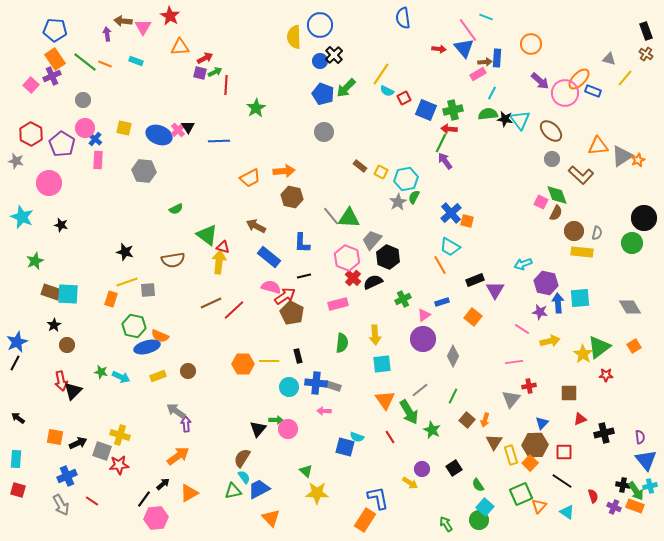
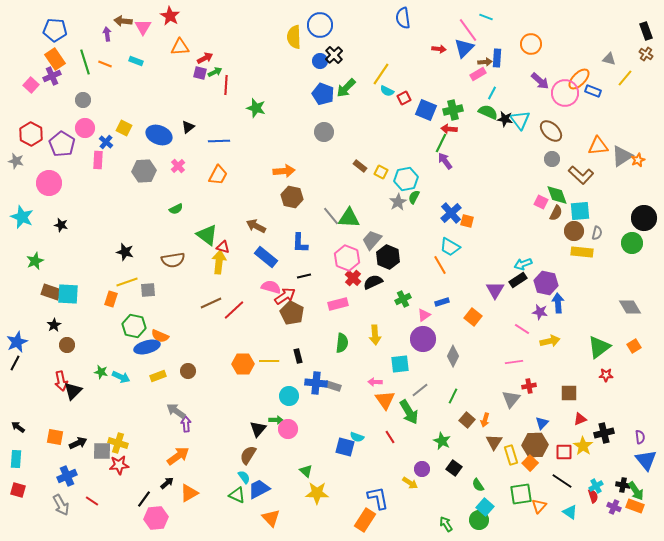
blue triangle at (464, 48): rotated 25 degrees clockwise
green line at (85, 62): rotated 35 degrees clockwise
green star at (256, 108): rotated 24 degrees counterclockwise
green semicircle at (488, 114): moved 2 px up; rotated 30 degrees clockwise
black triangle at (188, 127): rotated 24 degrees clockwise
yellow square at (124, 128): rotated 14 degrees clockwise
pink cross at (178, 130): moved 36 px down
blue cross at (95, 139): moved 11 px right, 3 px down
gray hexagon at (144, 171): rotated 10 degrees counterclockwise
orange trapezoid at (250, 178): moved 32 px left, 3 px up; rotated 35 degrees counterclockwise
blue L-shape at (302, 243): moved 2 px left
blue rectangle at (269, 257): moved 3 px left
black rectangle at (475, 280): moved 43 px right; rotated 12 degrees counterclockwise
cyan square at (580, 298): moved 87 px up
yellow star at (583, 354): moved 92 px down
cyan square at (382, 364): moved 18 px right
cyan circle at (289, 387): moved 9 px down
pink arrow at (324, 411): moved 51 px right, 29 px up
black arrow at (18, 418): moved 9 px down
green star at (432, 430): moved 10 px right, 11 px down
yellow cross at (120, 435): moved 2 px left, 8 px down
gray square at (102, 451): rotated 18 degrees counterclockwise
brown semicircle at (242, 458): moved 6 px right, 3 px up
black square at (454, 468): rotated 21 degrees counterclockwise
black arrow at (163, 484): moved 4 px right, 1 px up
cyan cross at (650, 486): moved 54 px left; rotated 16 degrees counterclockwise
green triangle at (233, 491): moved 4 px right, 4 px down; rotated 36 degrees clockwise
green square at (521, 494): rotated 15 degrees clockwise
cyan triangle at (567, 512): moved 3 px right
